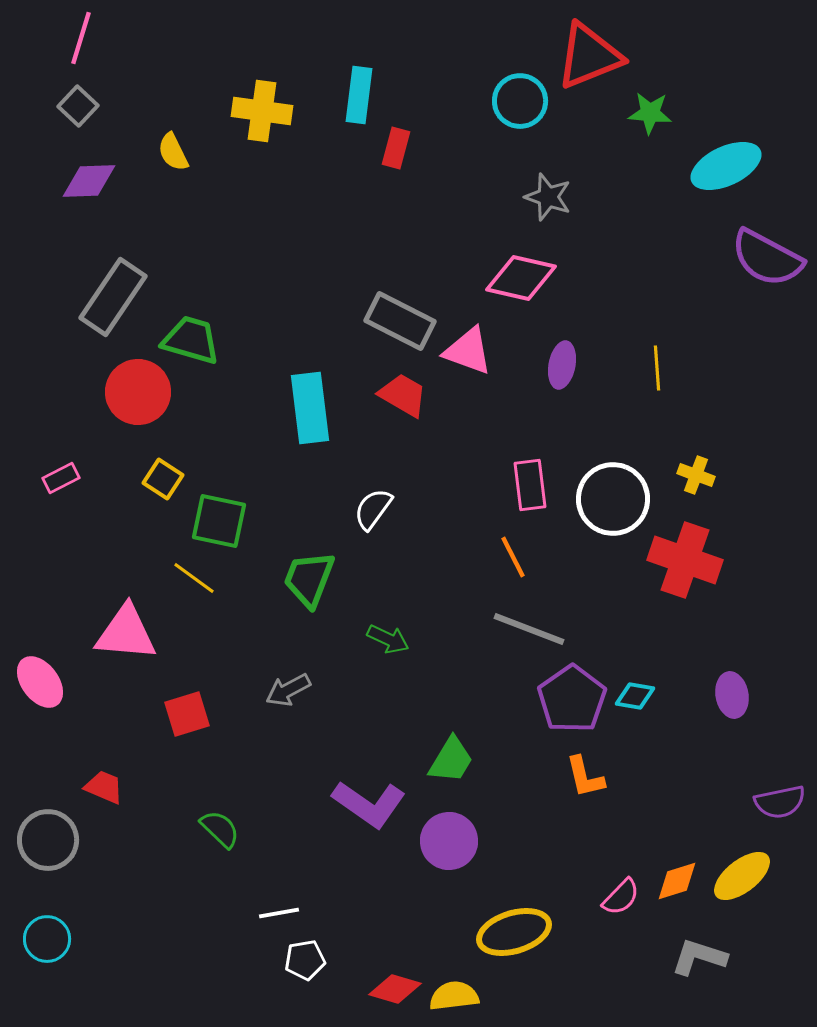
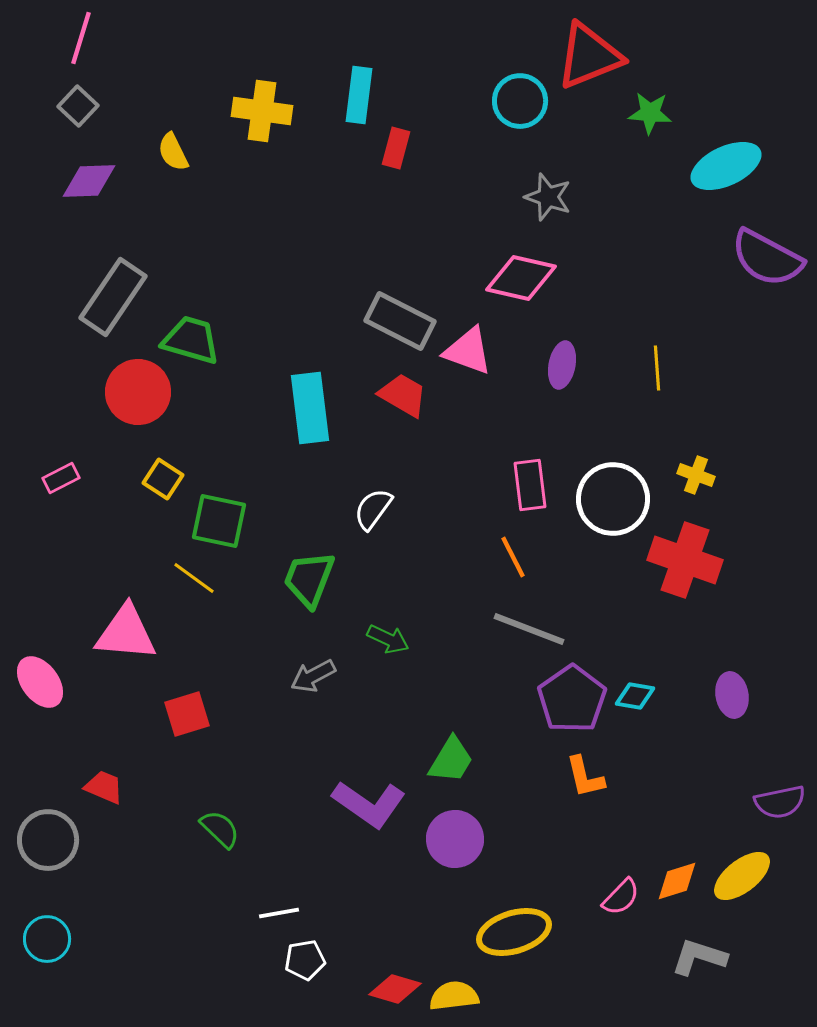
gray arrow at (288, 690): moved 25 px right, 14 px up
purple circle at (449, 841): moved 6 px right, 2 px up
